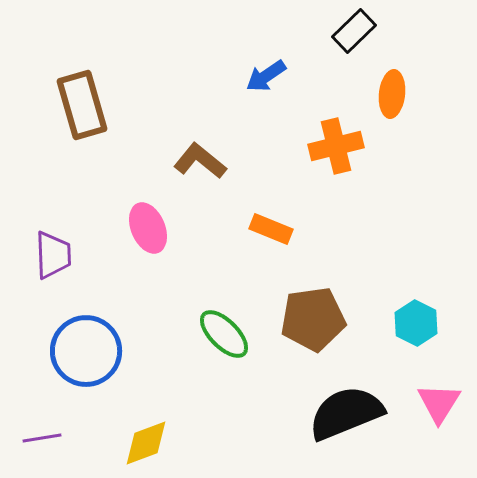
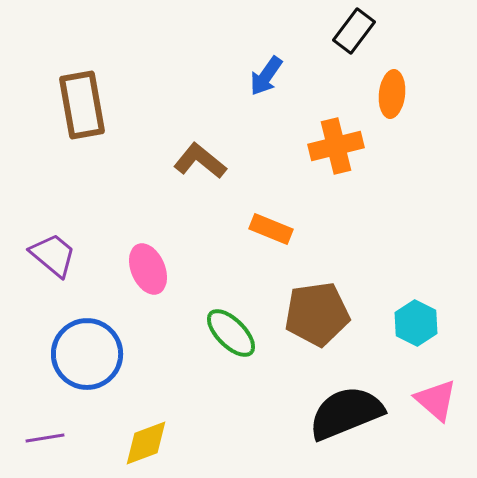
black rectangle: rotated 9 degrees counterclockwise
blue arrow: rotated 21 degrees counterclockwise
brown rectangle: rotated 6 degrees clockwise
pink ellipse: moved 41 px down
purple trapezoid: rotated 48 degrees counterclockwise
brown pentagon: moved 4 px right, 5 px up
green ellipse: moved 7 px right, 1 px up
blue circle: moved 1 px right, 3 px down
pink triangle: moved 3 px left, 3 px up; rotated 21 degrees counterclockwise
purple line: moved 3 px right
